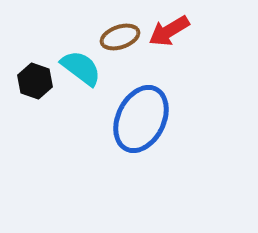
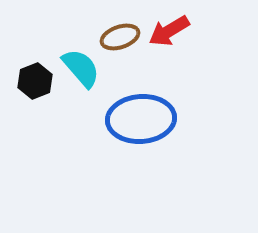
cyan semicircle: rotated 12 degrees clockwise
black hexagon: rotated 20 degrees clockwise
blue ellipse: rotated 60 degrees clockwise
